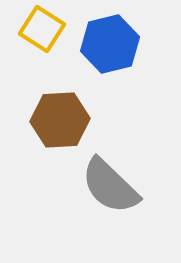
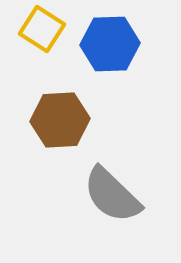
blue hexagon: rotated 12 degrees clockwise
gray semicircle: moved 2 px right, 9 px down
